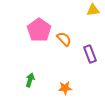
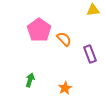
orange star: rotated 24 degrees counterclockwise
